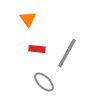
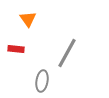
red rectangle: moved 21 px left
gray ellipse: moved 2 px left, 1 px up; rotated 55 degrees clockwise
